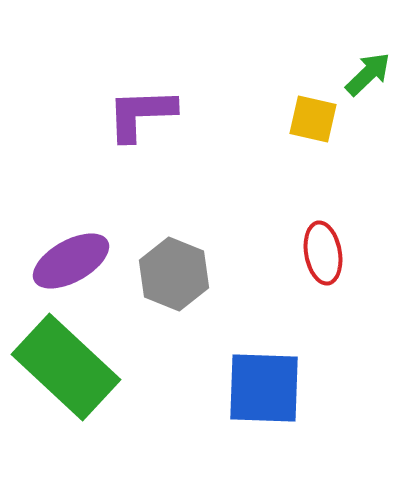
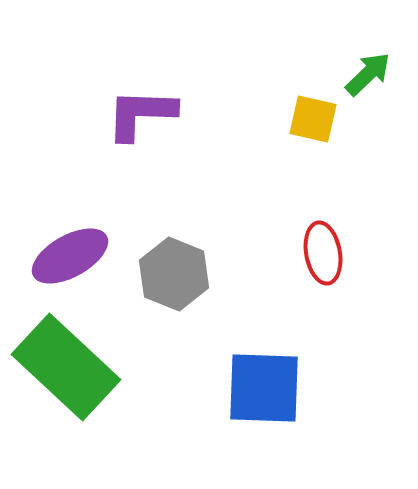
purple L-shape: rotated 4 degrees clockwise
purple ellipse: moved 1 px left, 5 px up
